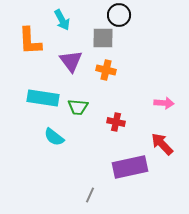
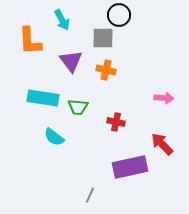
pink arrow: moved 5 px up
